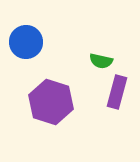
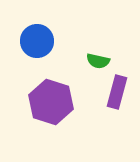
blue circle: moved 11 px right, 1 px up
green semicircle: moved 3 px left
